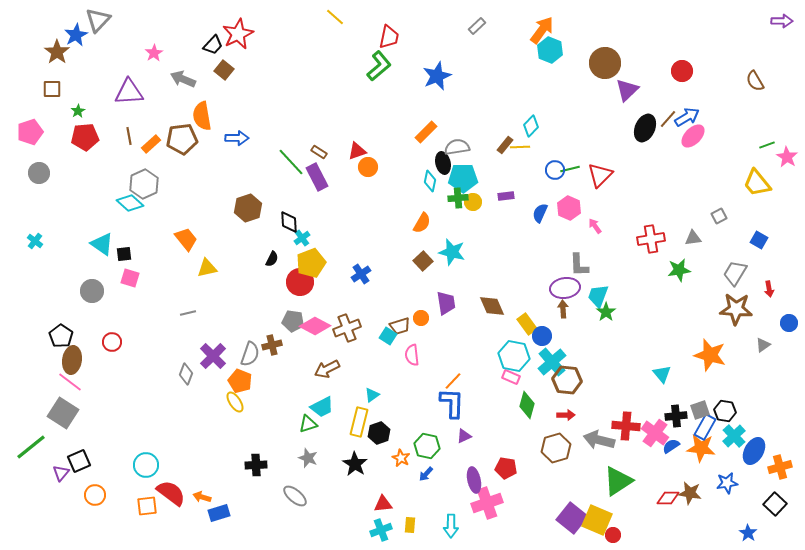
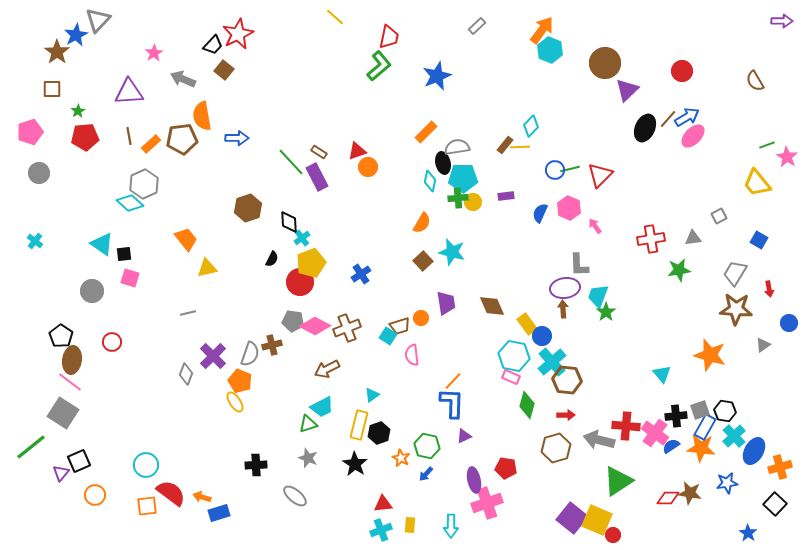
yellow rectangle at (359, 422): moved 3 px down
